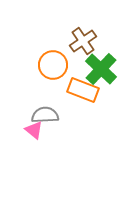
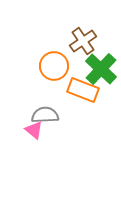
orange circle: moved 1 px right, 1 px down
